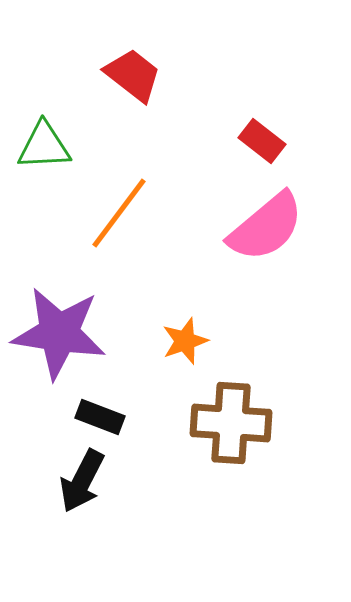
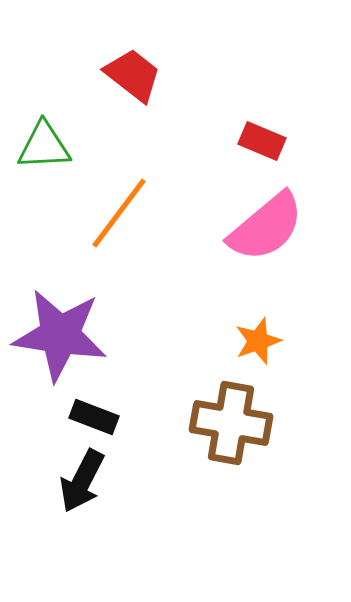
red rectangle: rotated 15 degrees counterclockwise
purple star: moved 1 px right, 2 px down
orange star: moved 73 px right
black rectangle: moved 6 px left
brown cross: rotated 6 degrees clockwise
